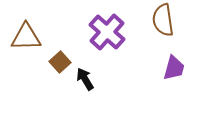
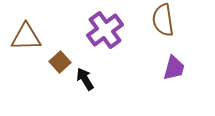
purple cross: moved 2 px left, 2 px up; rotated 12 degrees clockwise
